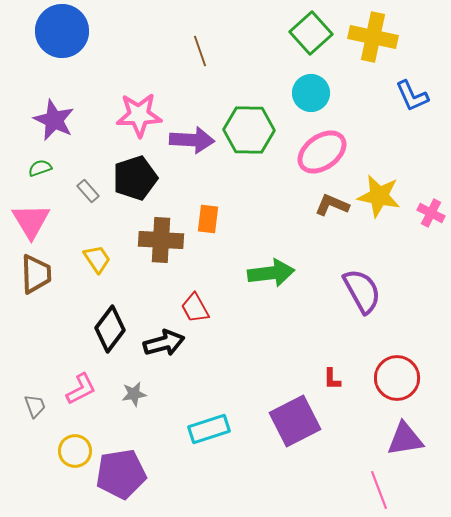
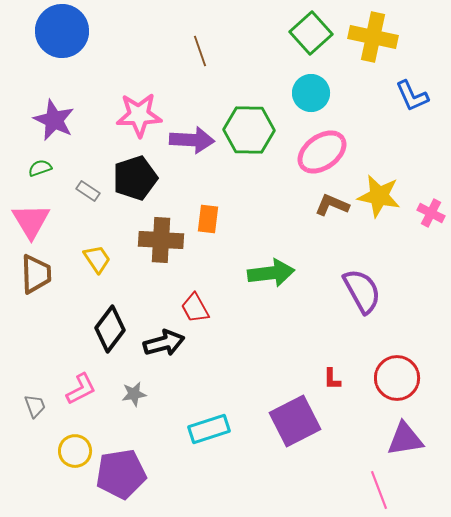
gray rectangle: rotated 15 degrees counterclockwise
